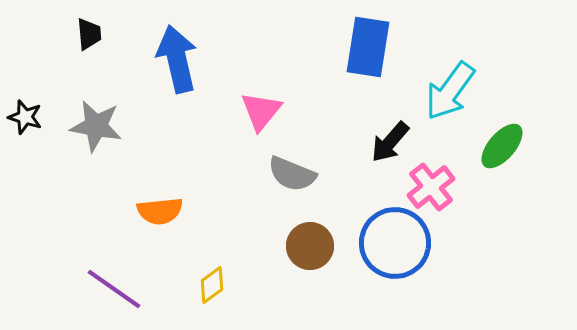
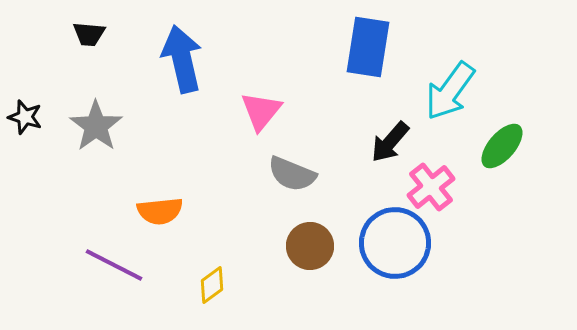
black trapezoid: rotated 100 degrees clockwise
blue arrow: moved 5 px right
gray star: rotated 26 degrees clockwise
purple line: moved 24 px up; rotated 8 degrees counterclockwise
